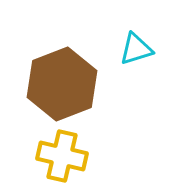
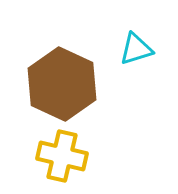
brown hexagon: rotated 14 degrees counterclockwise
